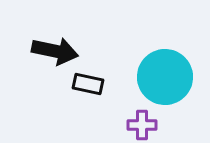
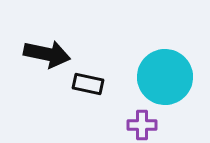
black arrow: moved 8 px left, 3 px down
